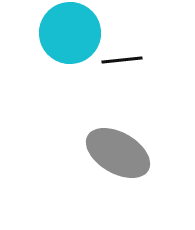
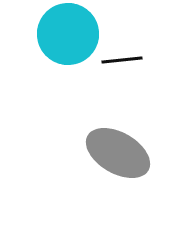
cyan circle: moved 2 px left, 1 px down
